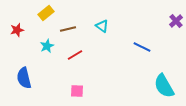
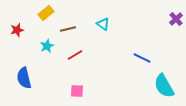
purple cross: moved 2 px up
cyan triangle: moved 1 px right, 2 px up
blue line: moved 11 px down
